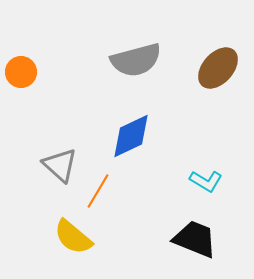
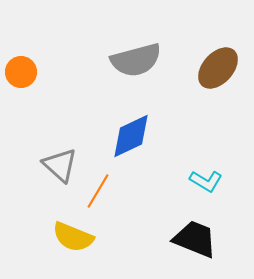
yellow semicircle: rotated 18 degrees counterclockwise
